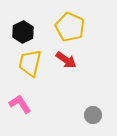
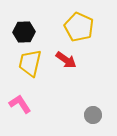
yellow pentagon: moved 9 px right
black hexagon: moved 1 px right; rotated 25 degrees clockwise
